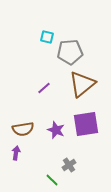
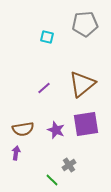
gray pentagon: moved 15 px right, 28 px up
